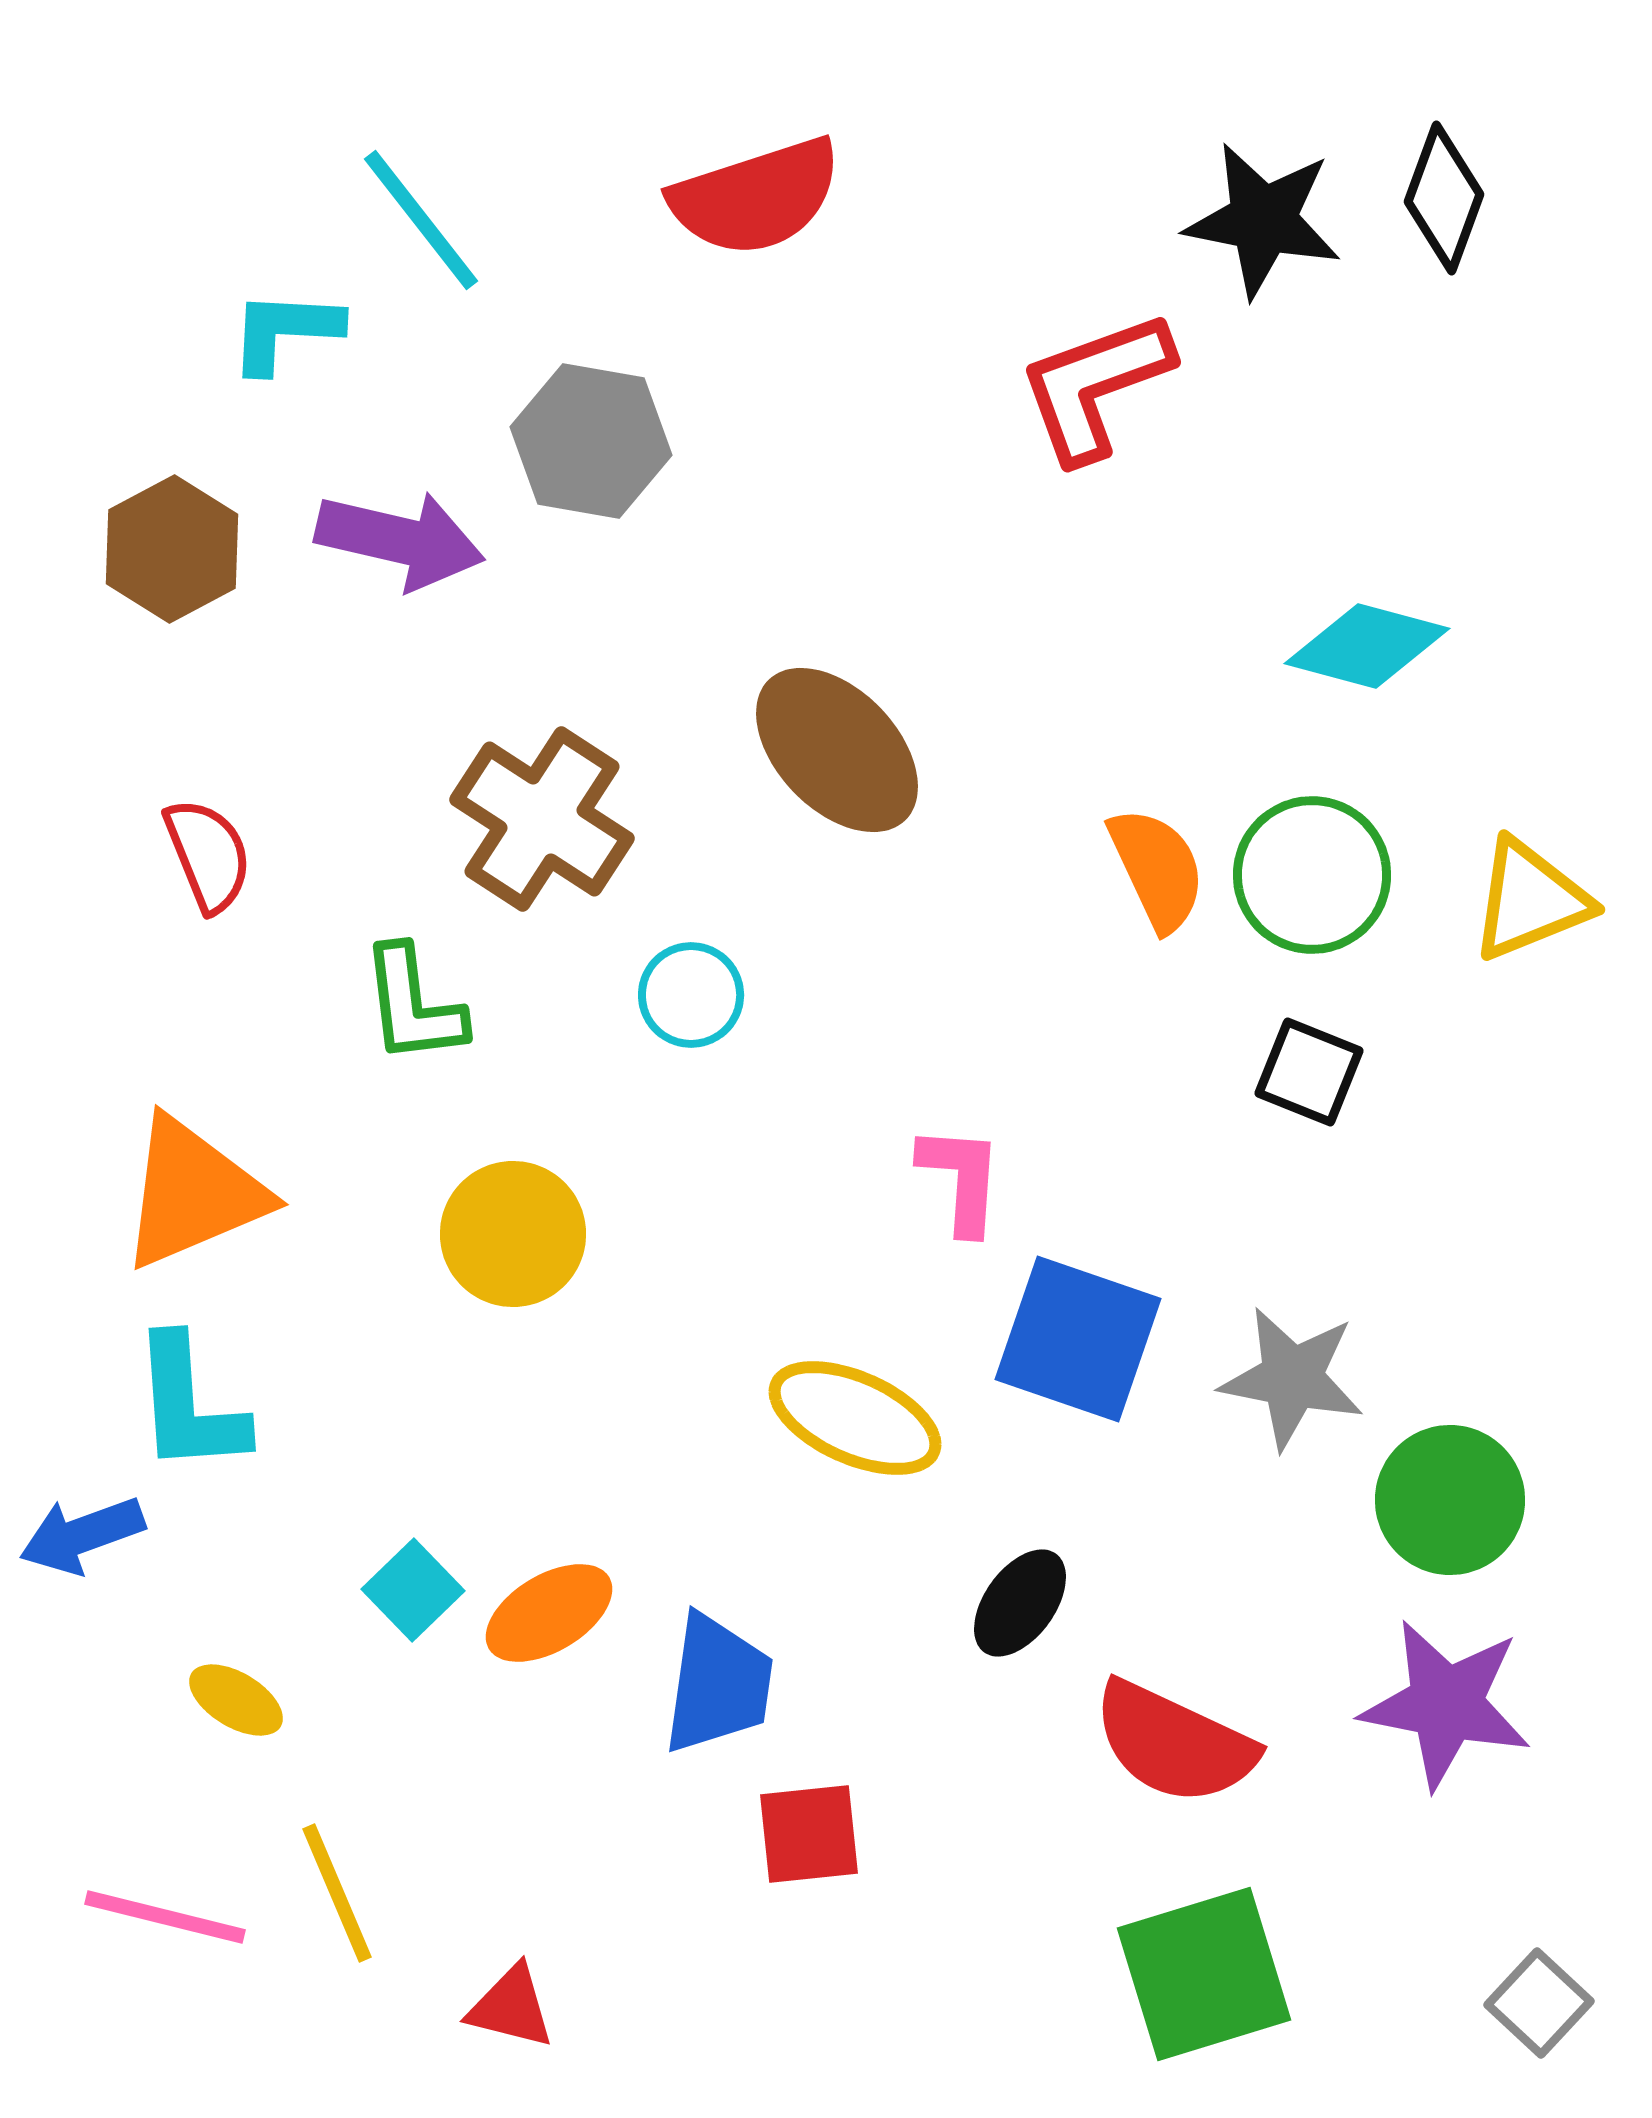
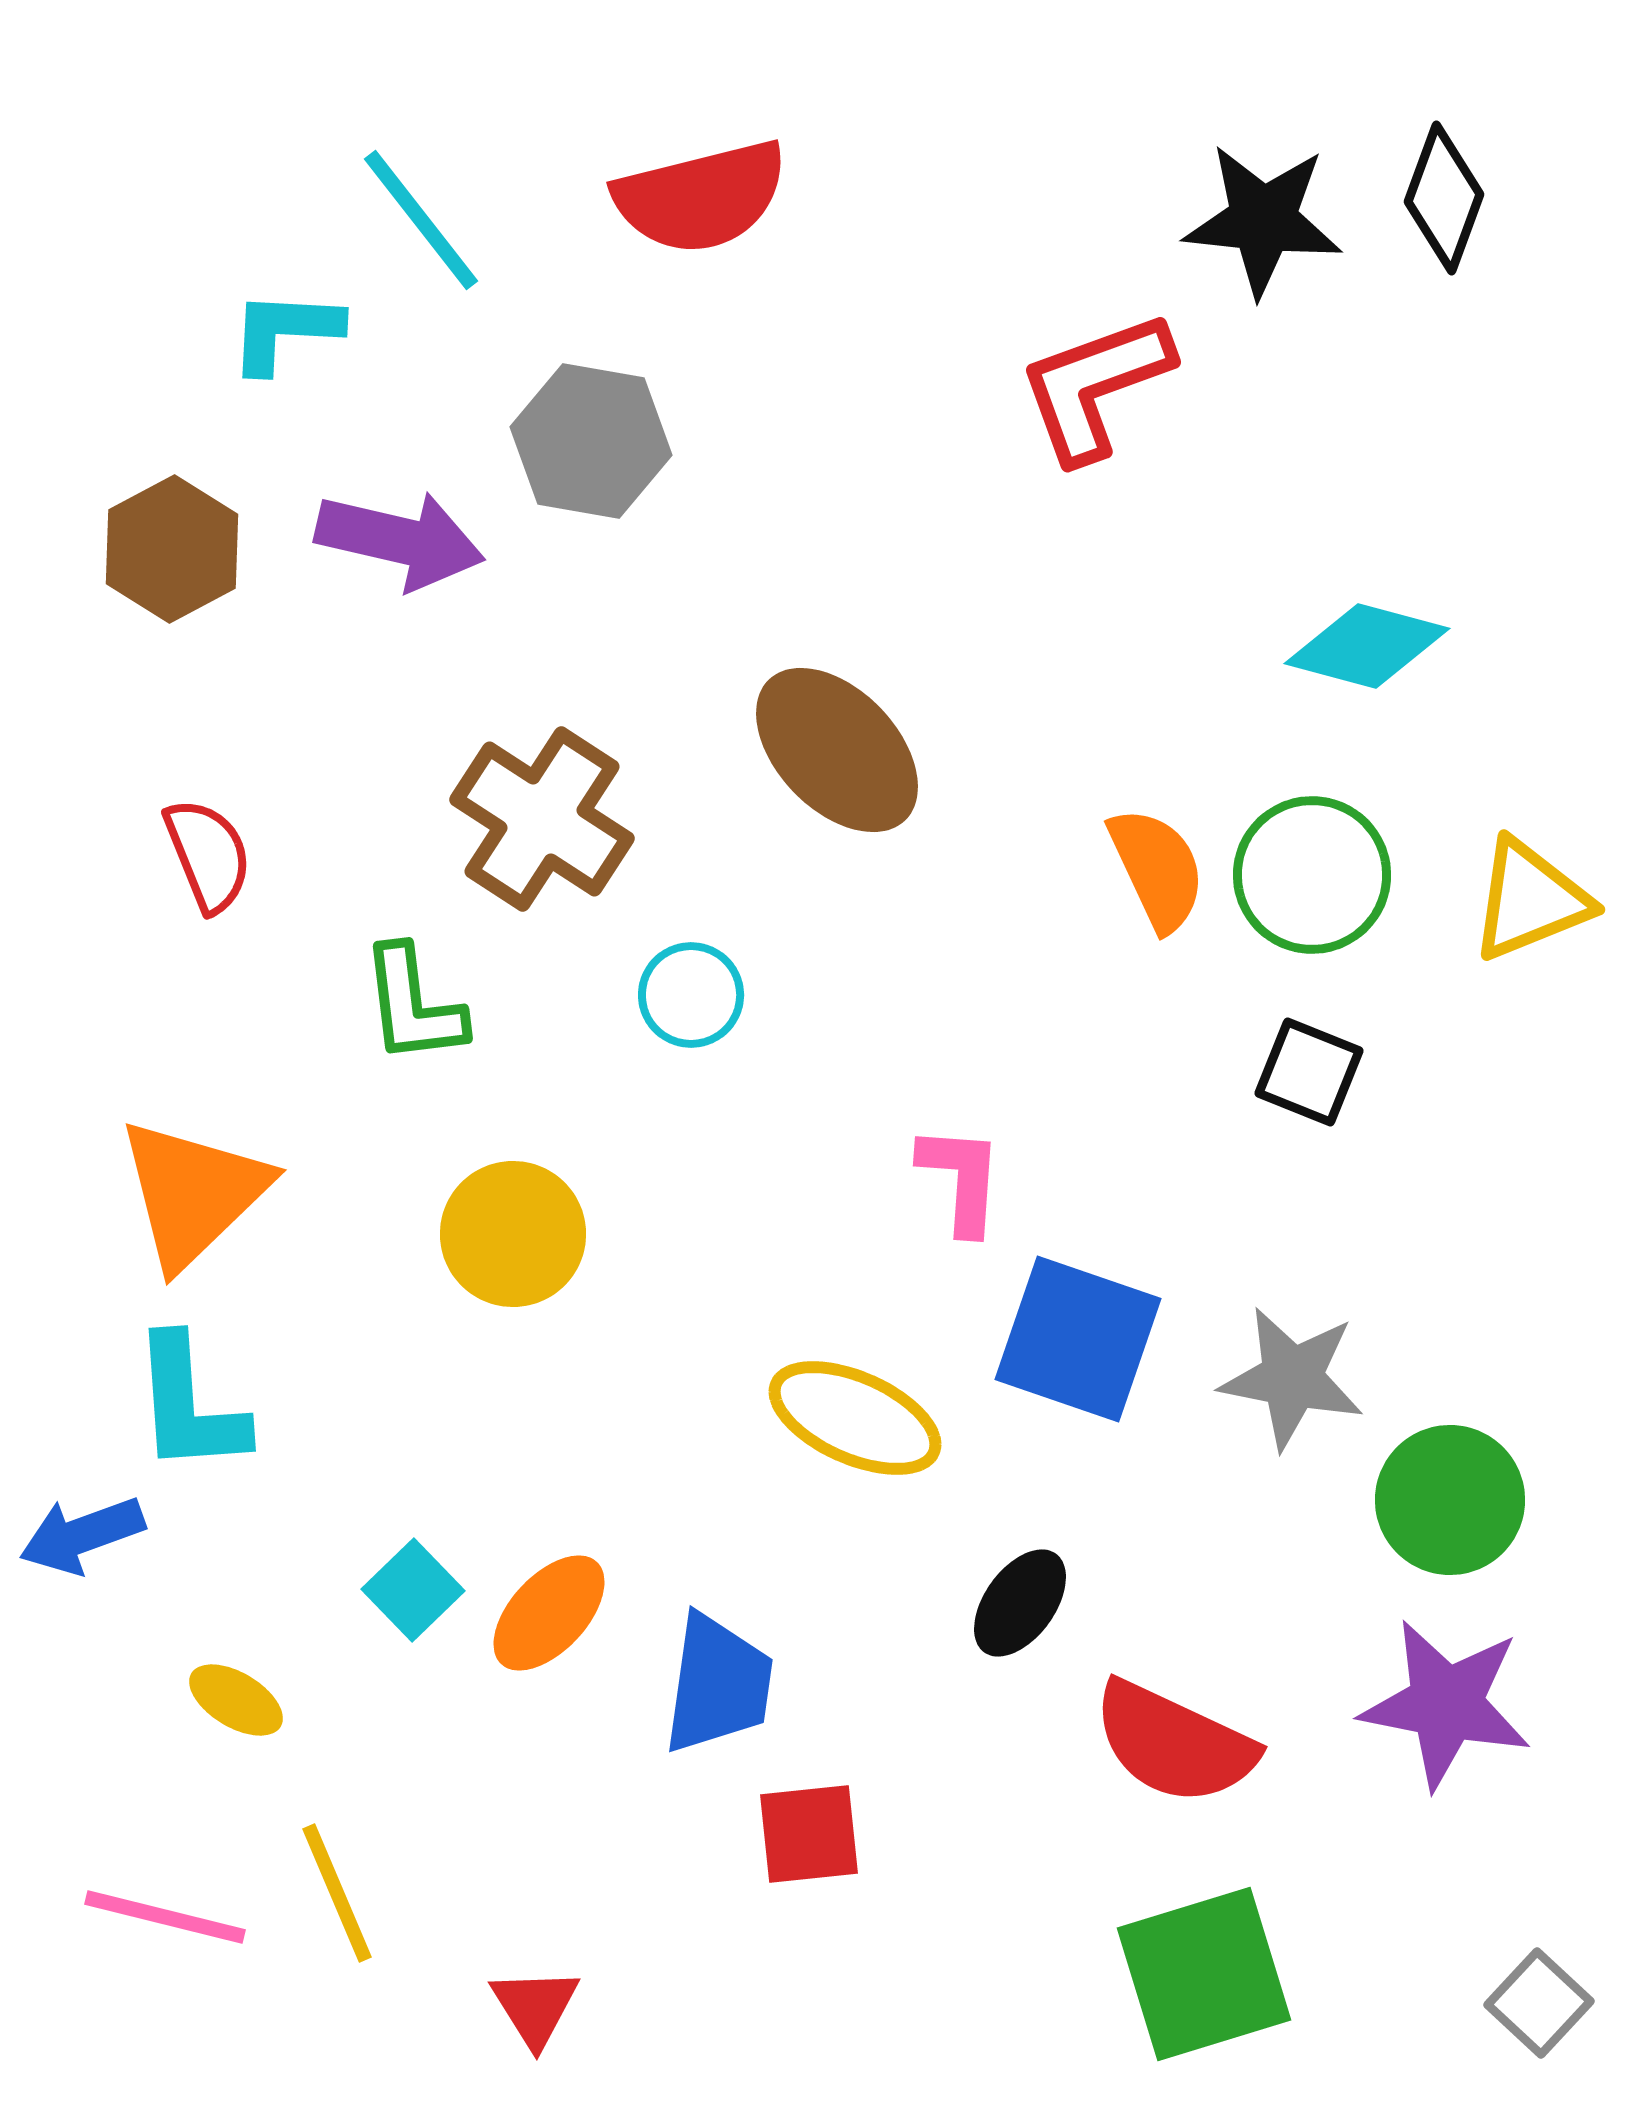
red semicircle at (756, 197): moved 55 px left; rotated 4 degrees clockwise
black star at (1263, 220): rotated 5 degrees counterclockwise
orange triangle at (193, 1193): rotated 21 degrees counterclockwise
orange ellipse at (549, 1613): rotated 16 degrees counterclockwise
red triangle at (511, 2007): moved 24 px right; rotated 44 degrees clockwise
